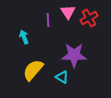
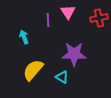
red cross: moved 10 px right; rotated 18 degrees clockwise
purple star: moved 1 px up
